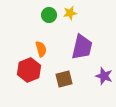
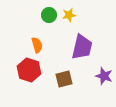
yellow star: moved 1 px left, 2 px down
orange semicircle: moved 4 px left, 4 px up
red hexagon: rotated 20 degrees counterclockwise
